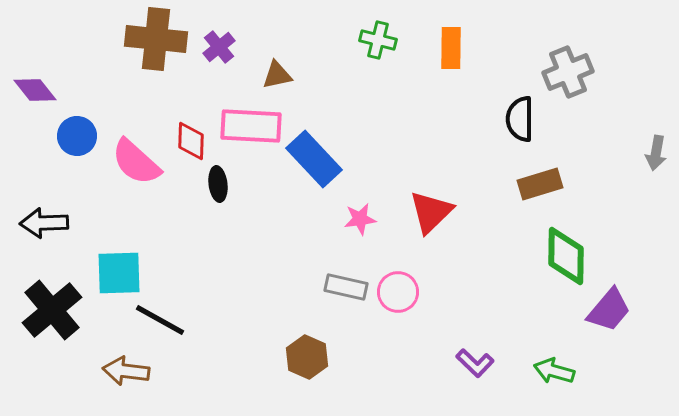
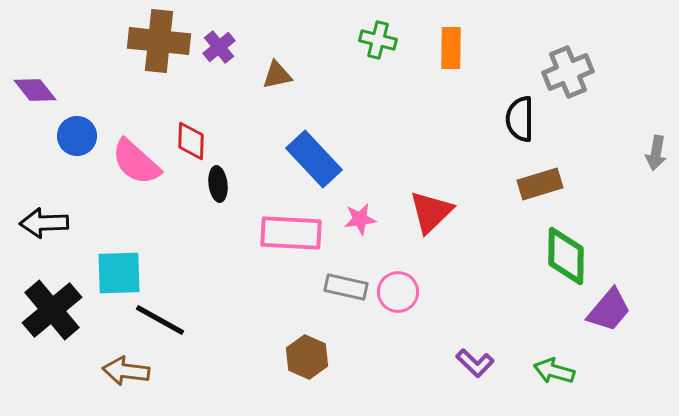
brown cross: moved 3 px right, 2 px down
pink rectangle: moved 40 px right, 107 px down
